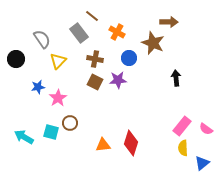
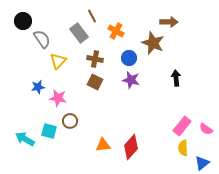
brown line: rotated 24 degrees clockwise
orange cross: moved 1 px left, 1 px up
black circle: moved 7 px right, 38 px up
purple star: moved 13 px right; rotated 18 degrees clockwise
pink star: rotated 30 degrees counterclockwise
brown circle: moved 2 px up
cyan square: moved 2 px left, 1 px up
cyan arrow: moved 1 px right, 2 px down
red diamond: moved 4 px down; rotated 25 degrees clockwise
